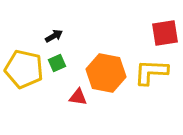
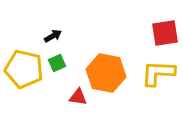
black arrow: moved 1 px left
yellow L-shape: moved 7 px right, 1 px down
